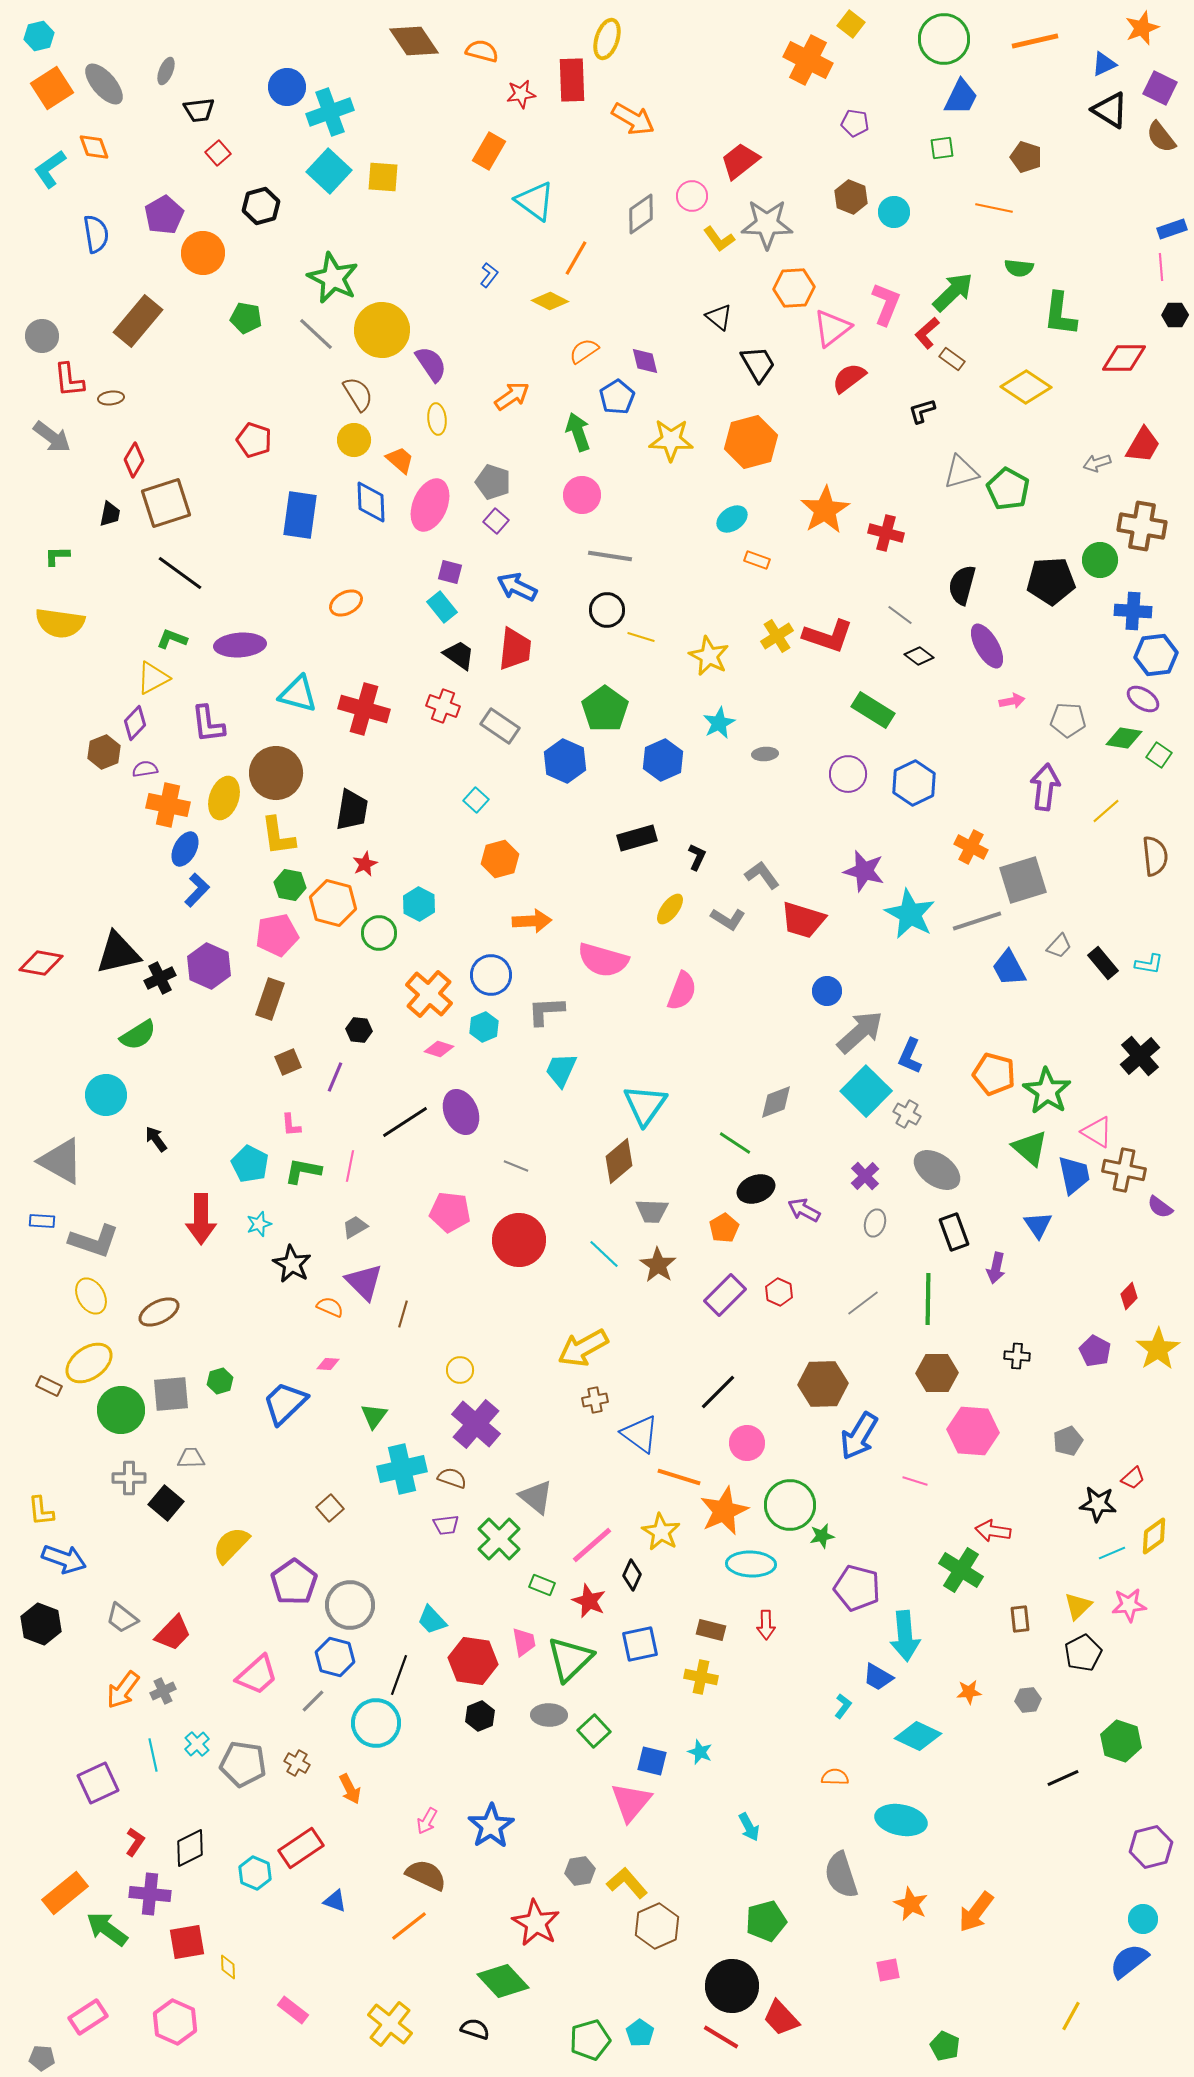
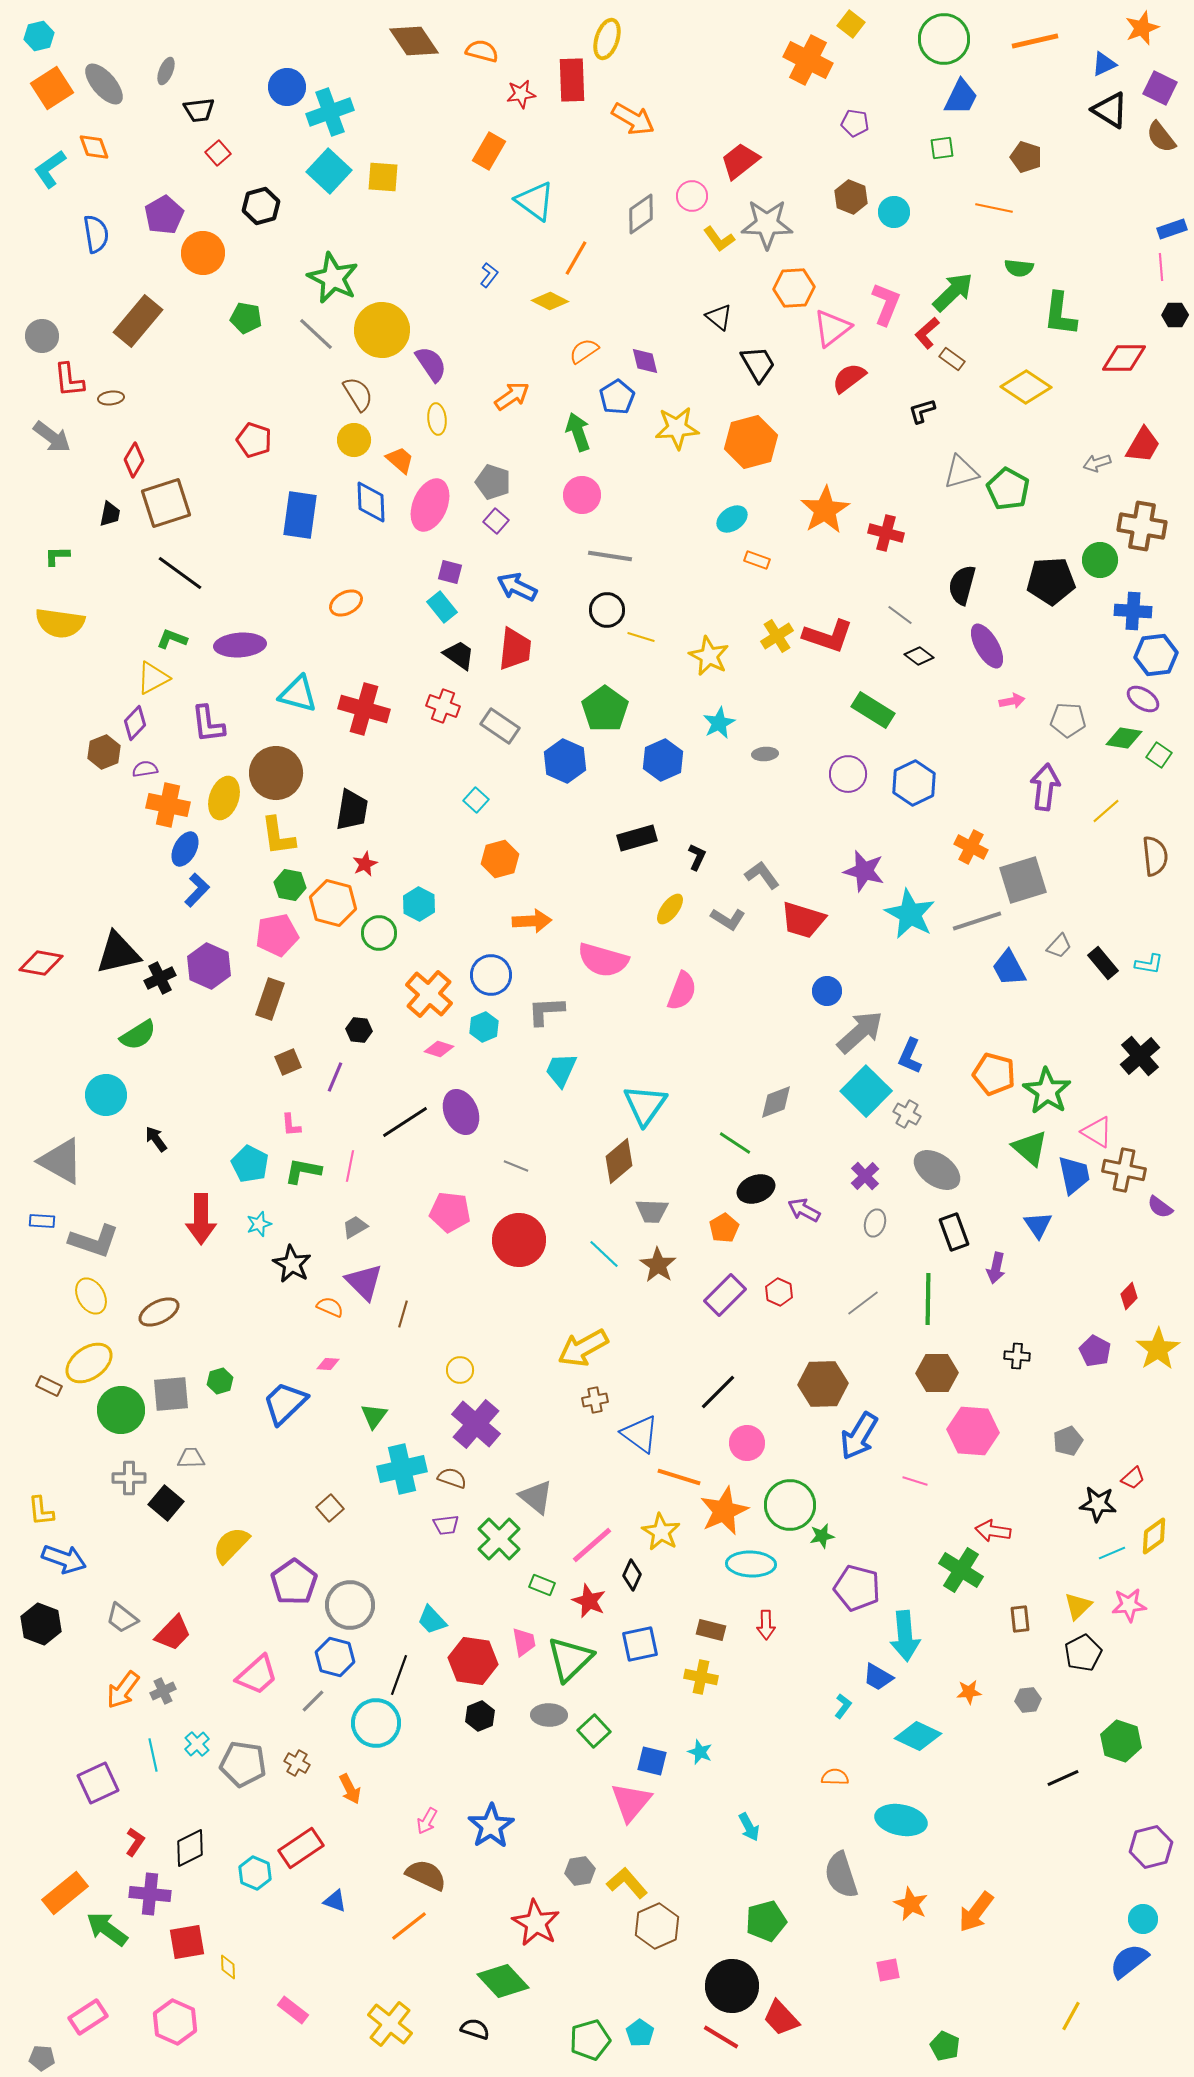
yellow star at (671, 440): moved 6 px right, 12 px up; rotated 6 degrees counterclockwise
